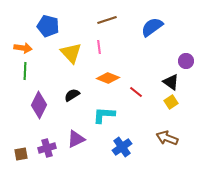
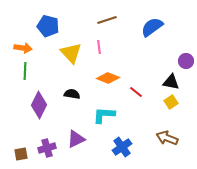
black triangle: rotated 24 degrees counterclockwise
black semicircle: moved 1 px up; rotated 42 degrees clockwise
